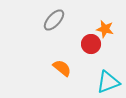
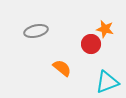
gray ellipse: moved 18 px left, 11 px down; rotated 35 degrees clockwise
cyan triangle: moved 1 px left
